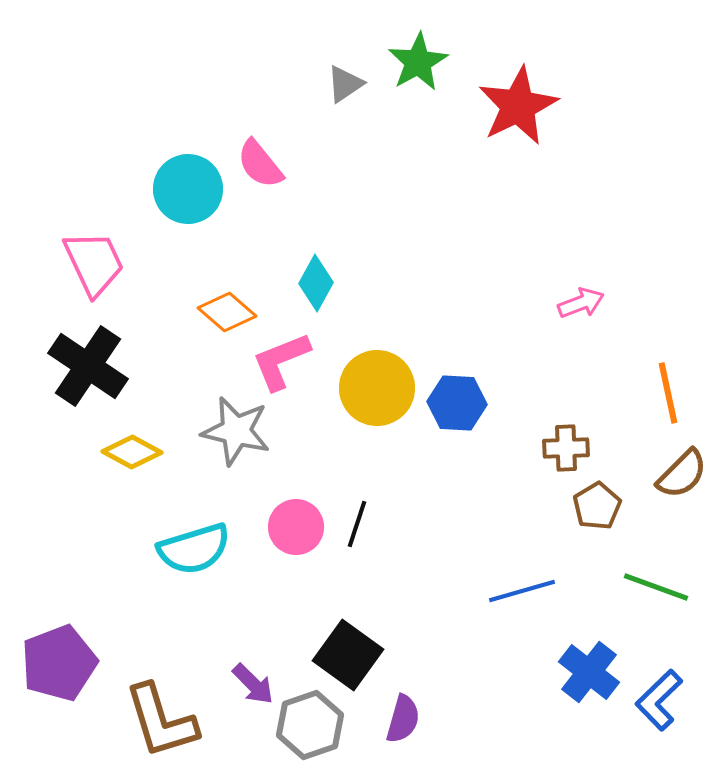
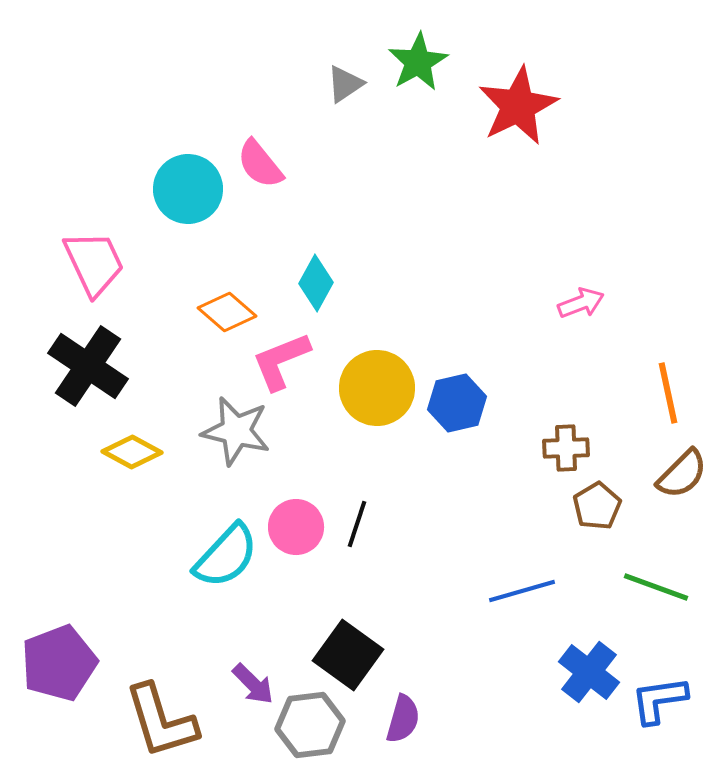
blue hexagon: rotated 16 degrees counterclockwise
cyan semicircle: moved 32 px right, 7 px down; rotated 30 degrees counterclockwise
blue L-shape: rotated 36 degrees clockwise
gray hexagon: rotated 12 degrees clockwise
